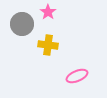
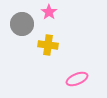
pink star: moved 1 px right
pink ellipse: moved 3 px down
